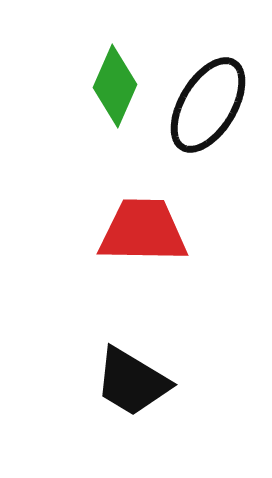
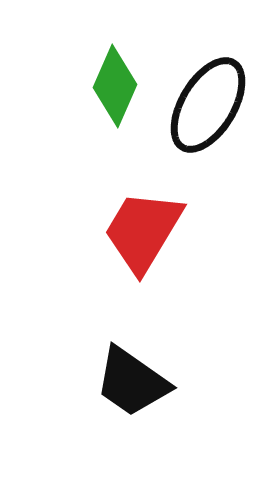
red trapezoid: rotated 60 degrees counterclockwise
black trapezoid: rotated 4 degrees clockwise
